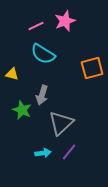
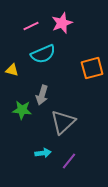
pink star: moved 3 px left, 2 px down
pink line: moved 5 px left
cyan semicircle: rotated 55 degrees counterclockwise
yellow triangle: moved 4 px up
green star: rotated 18 degrees counterclockwise
gray triangle: moved 2 px right, 1 px up
purple line: moved 9 px down
